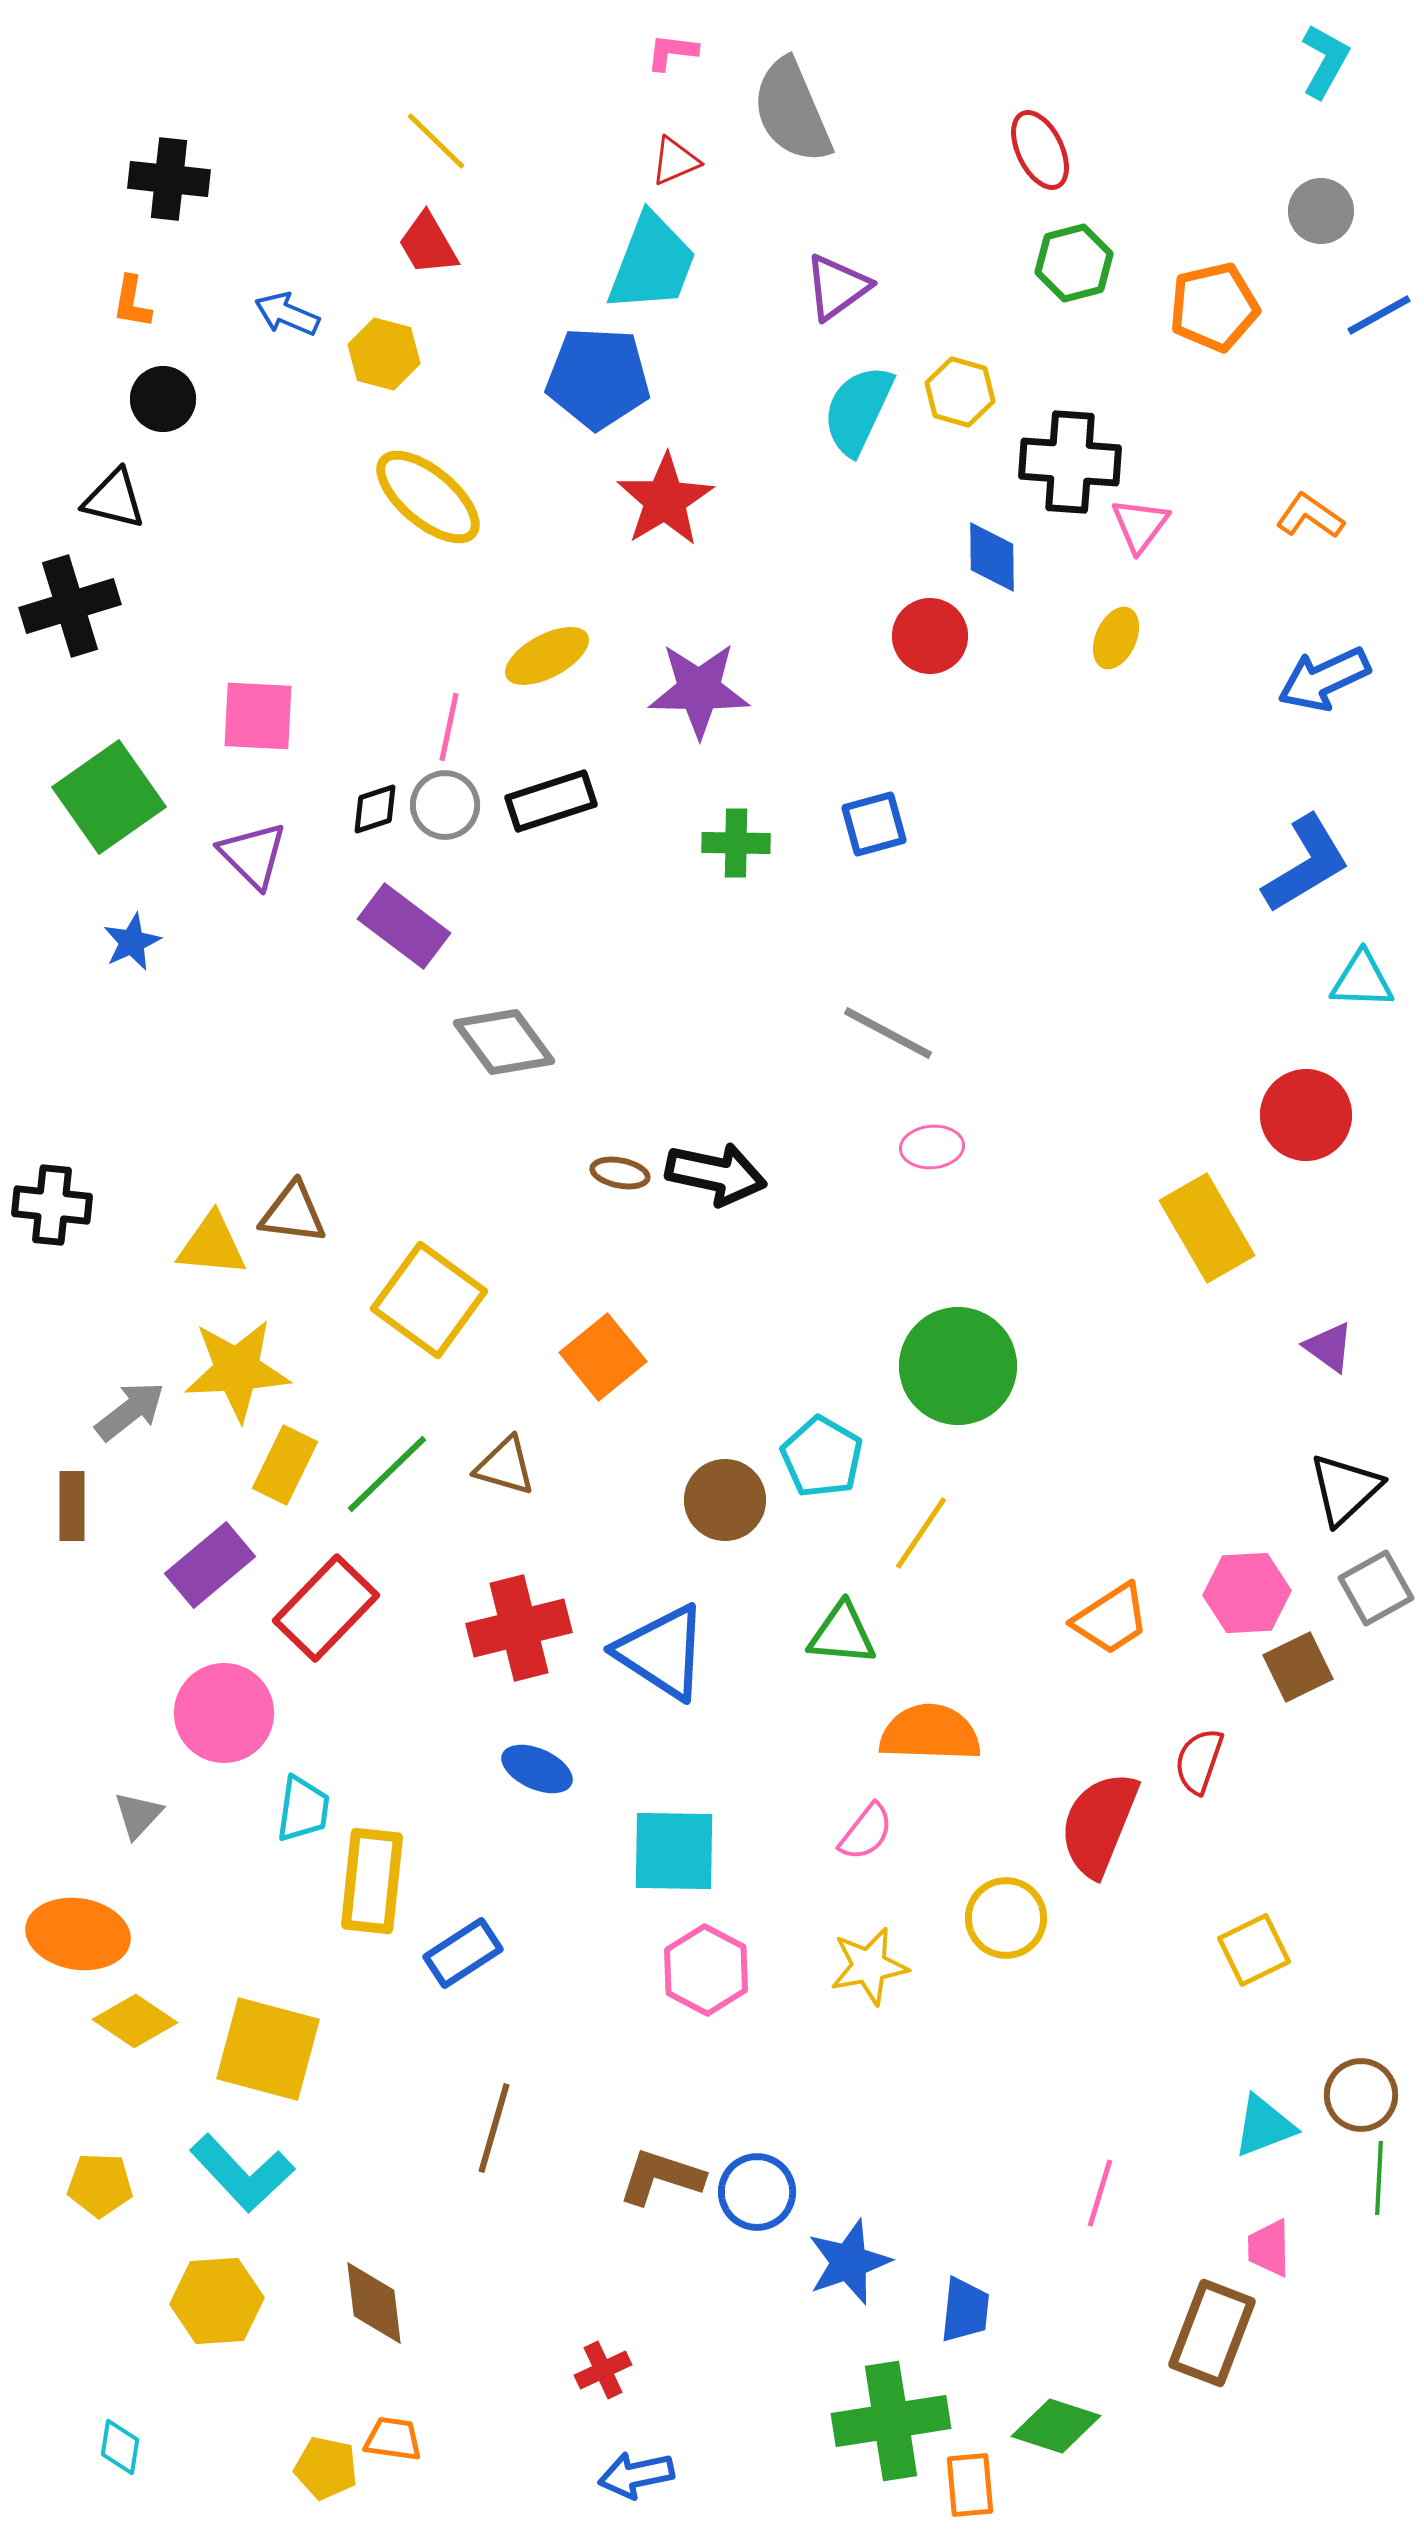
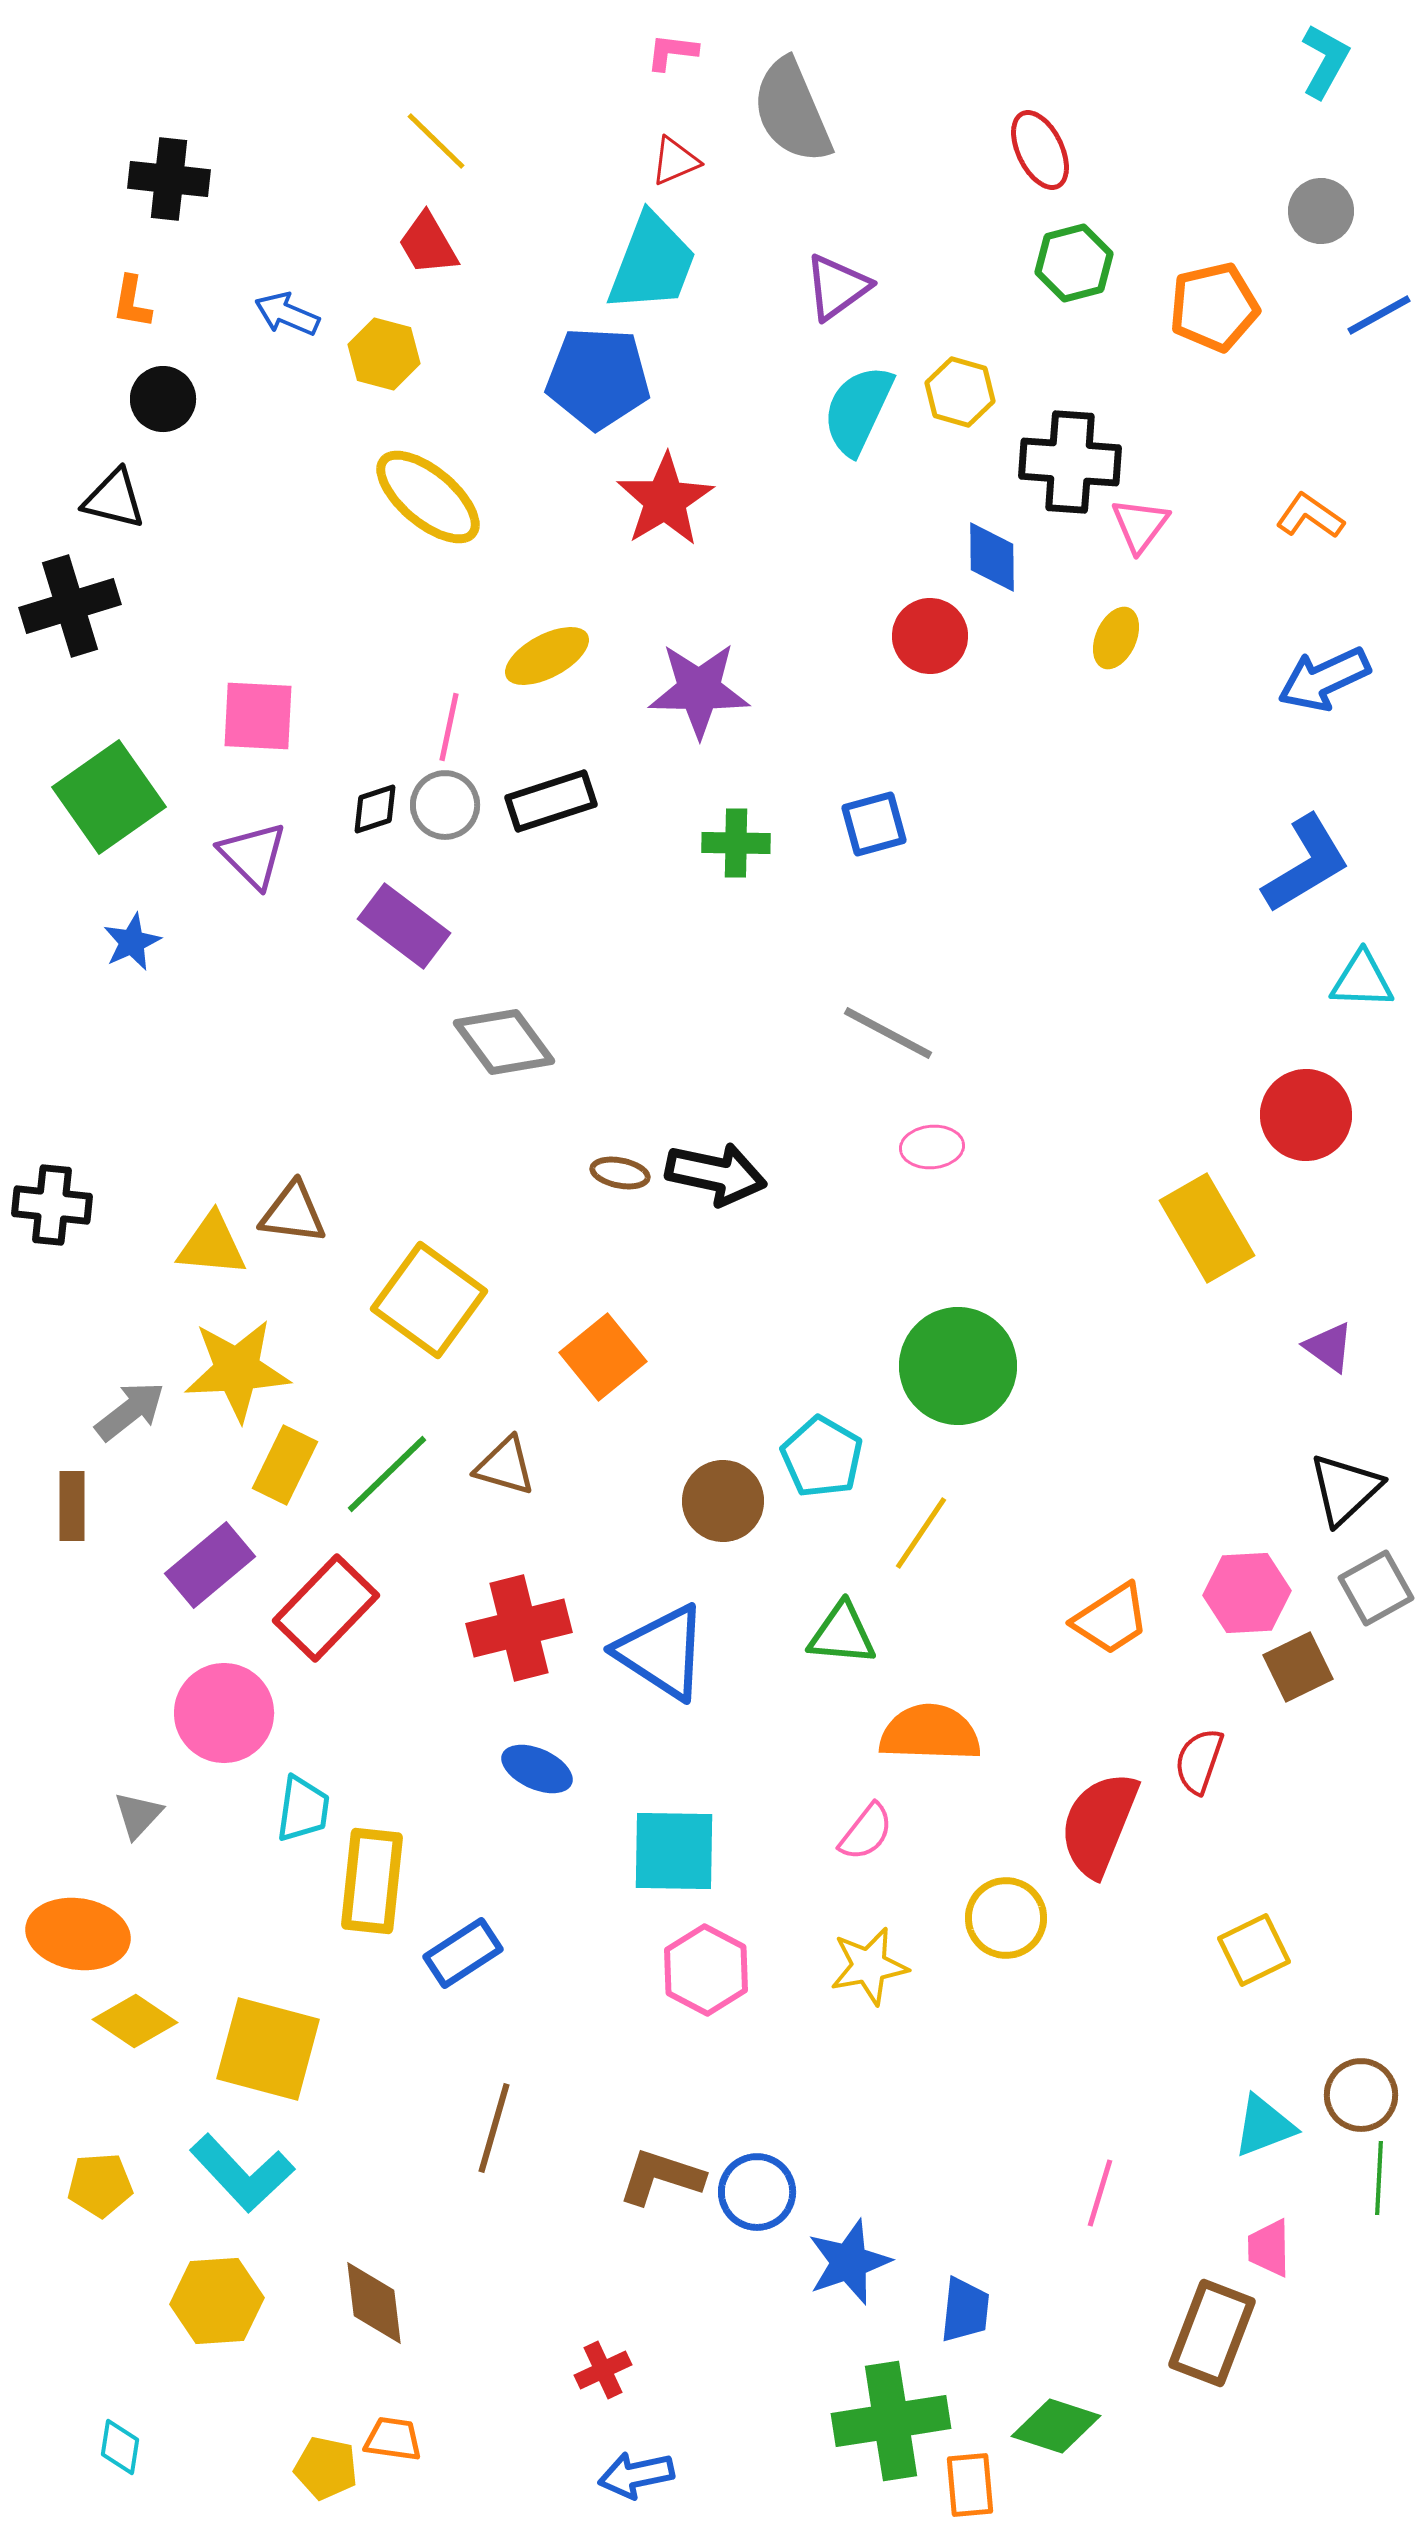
brown circle at (725, 1500): moved 2 px left, 1 px down
yellow pentagon at (100, 2185): rotated 6 degrees counterclockwise
